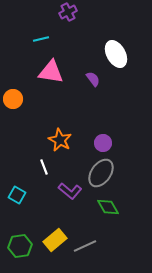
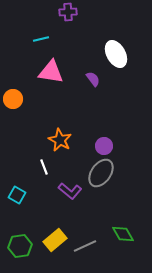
purple cross: rotated 24 degrees clockwise
purple circle: moved 1 px right, 3 px down
green diamond: moved 15 px right, 27 px down
